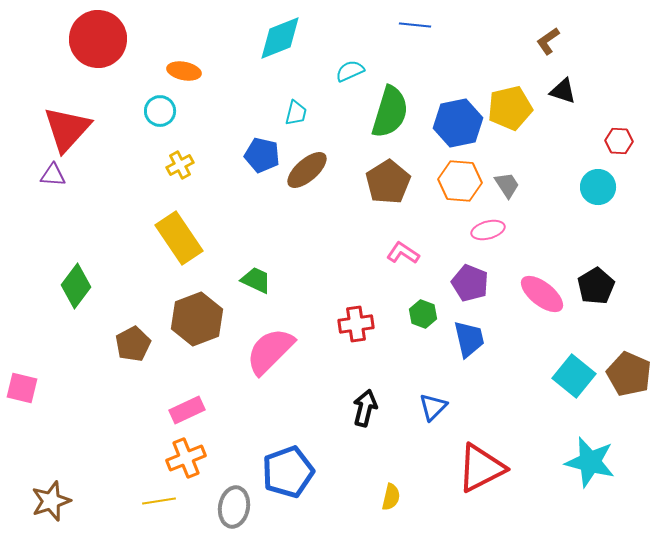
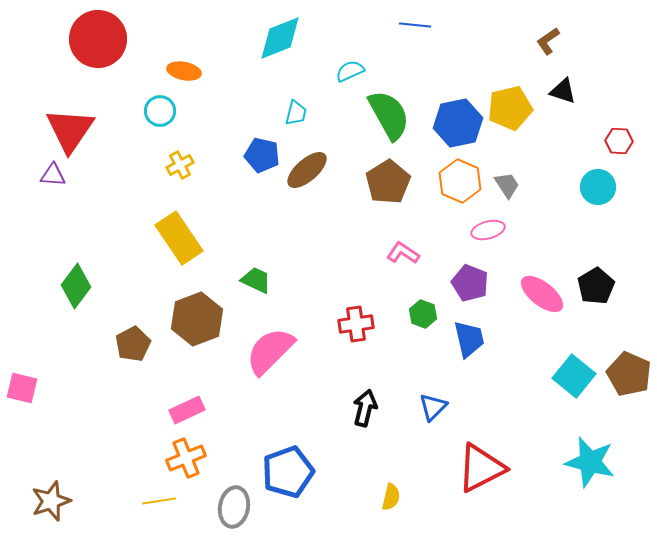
green semicircle at (390, 112): moved 1 px left, 3 px down; rotated 46 degrees counterclockwise
red triangle at (67, 129): moved 3 px right, 1 px down; rotated 8 degrees counterclockwise
orange hexagon at (460, 181): rotated 18 degrees clockwise
